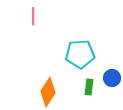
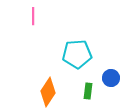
cyan pentagon: moved 3 px left
blue circle: moved 1 px left
green rectangle: moved 1 px left, 4 px down
